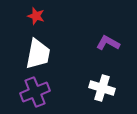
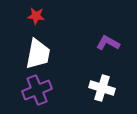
red star: rotated 12 degrees counterclockwise
purple cross: moved 2 px right, 2 px up
